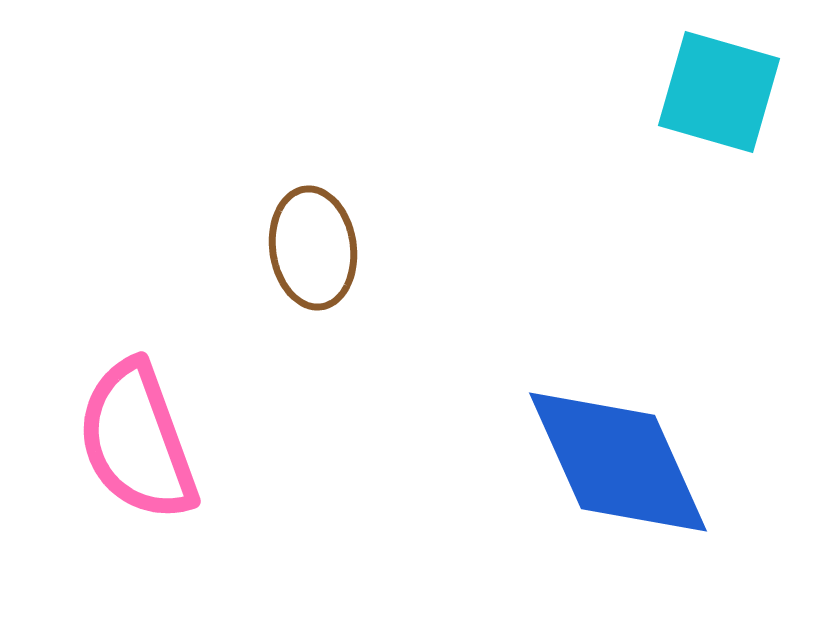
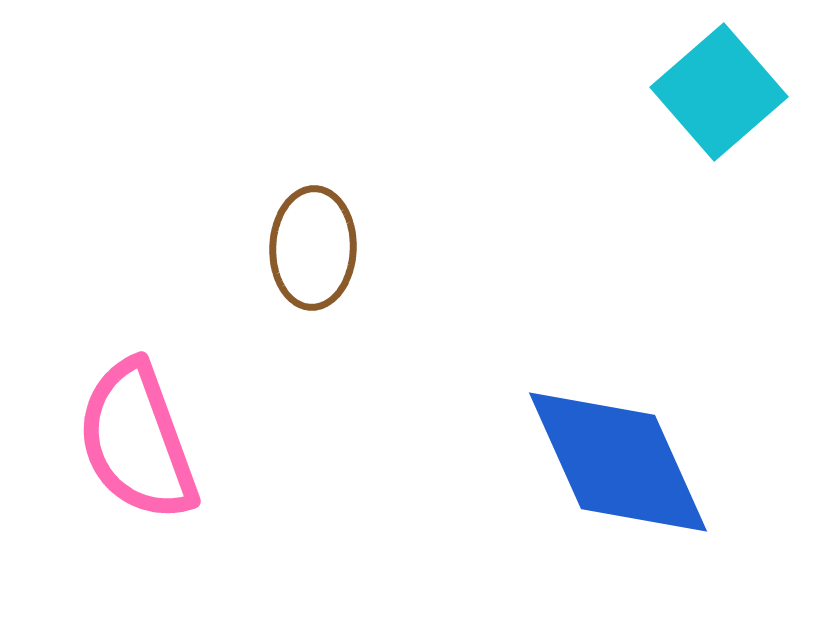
cyan square: rotated 33 degrees clockwise
brown ellipse: rotated 10 degrees clockwise
